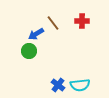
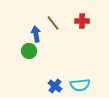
blue arrow: rotated 112 degrees clockwise
blue cross: moved 3 px left, 1 px down
